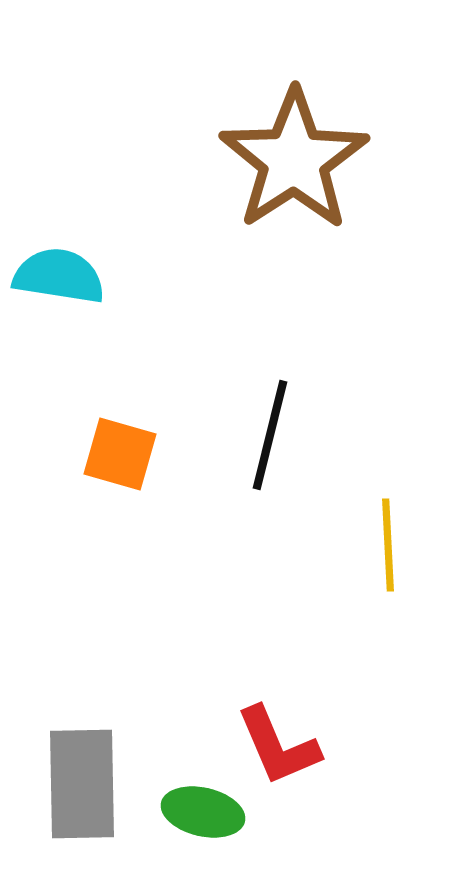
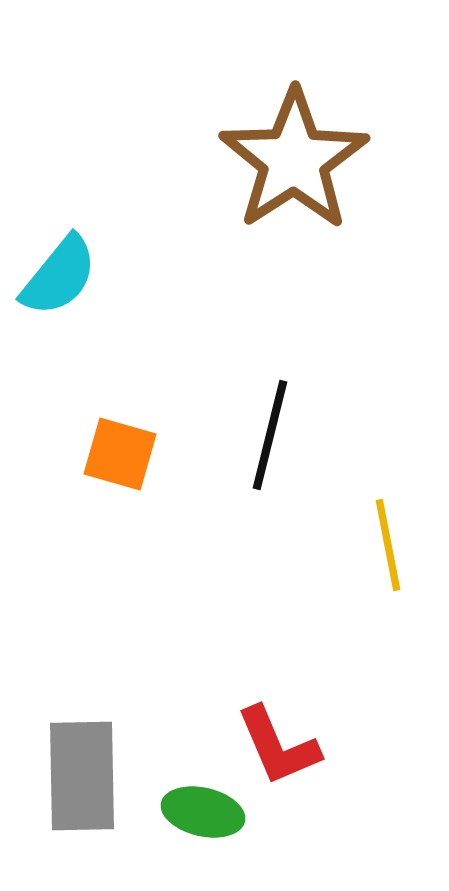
cyan semicircle: rotated 120 degrees clockwise
yellow line: rotated 8 degrees counterclockwise
gray rectangle: moved 8 px up
